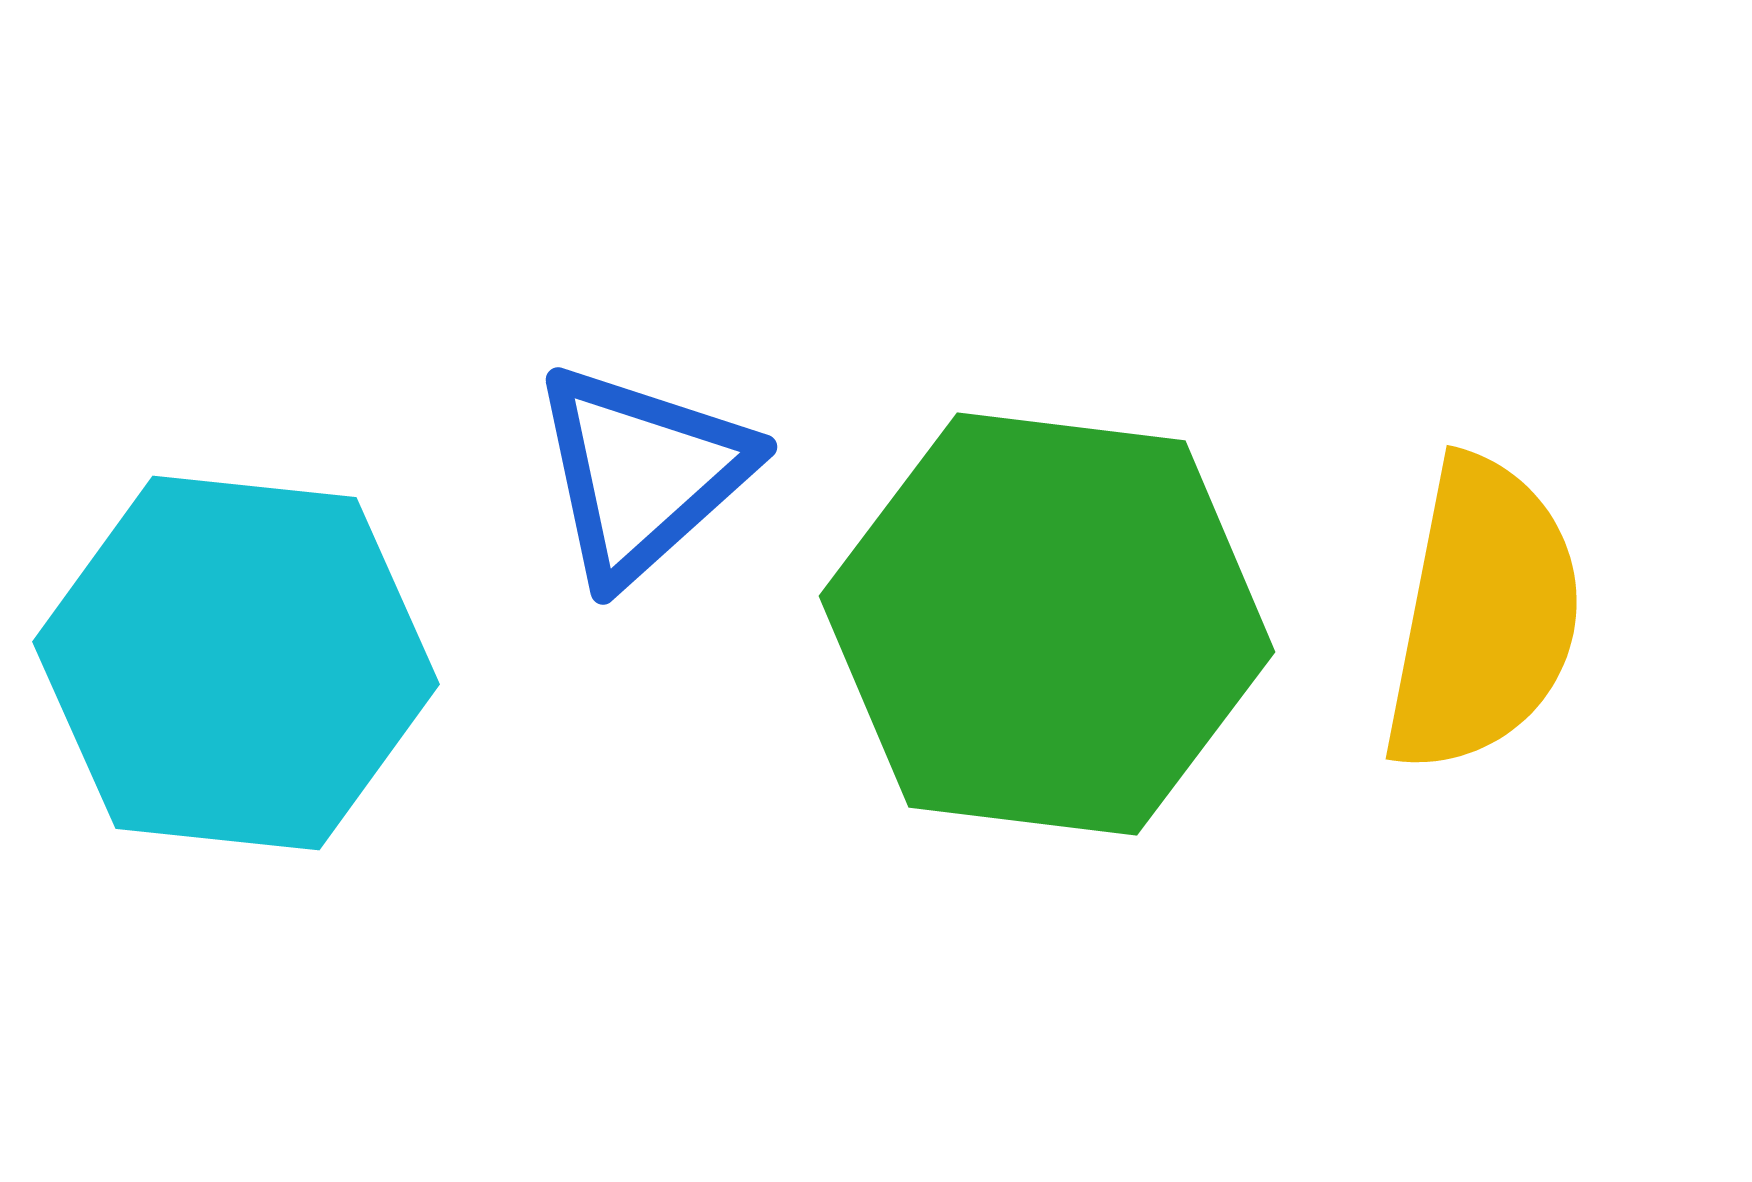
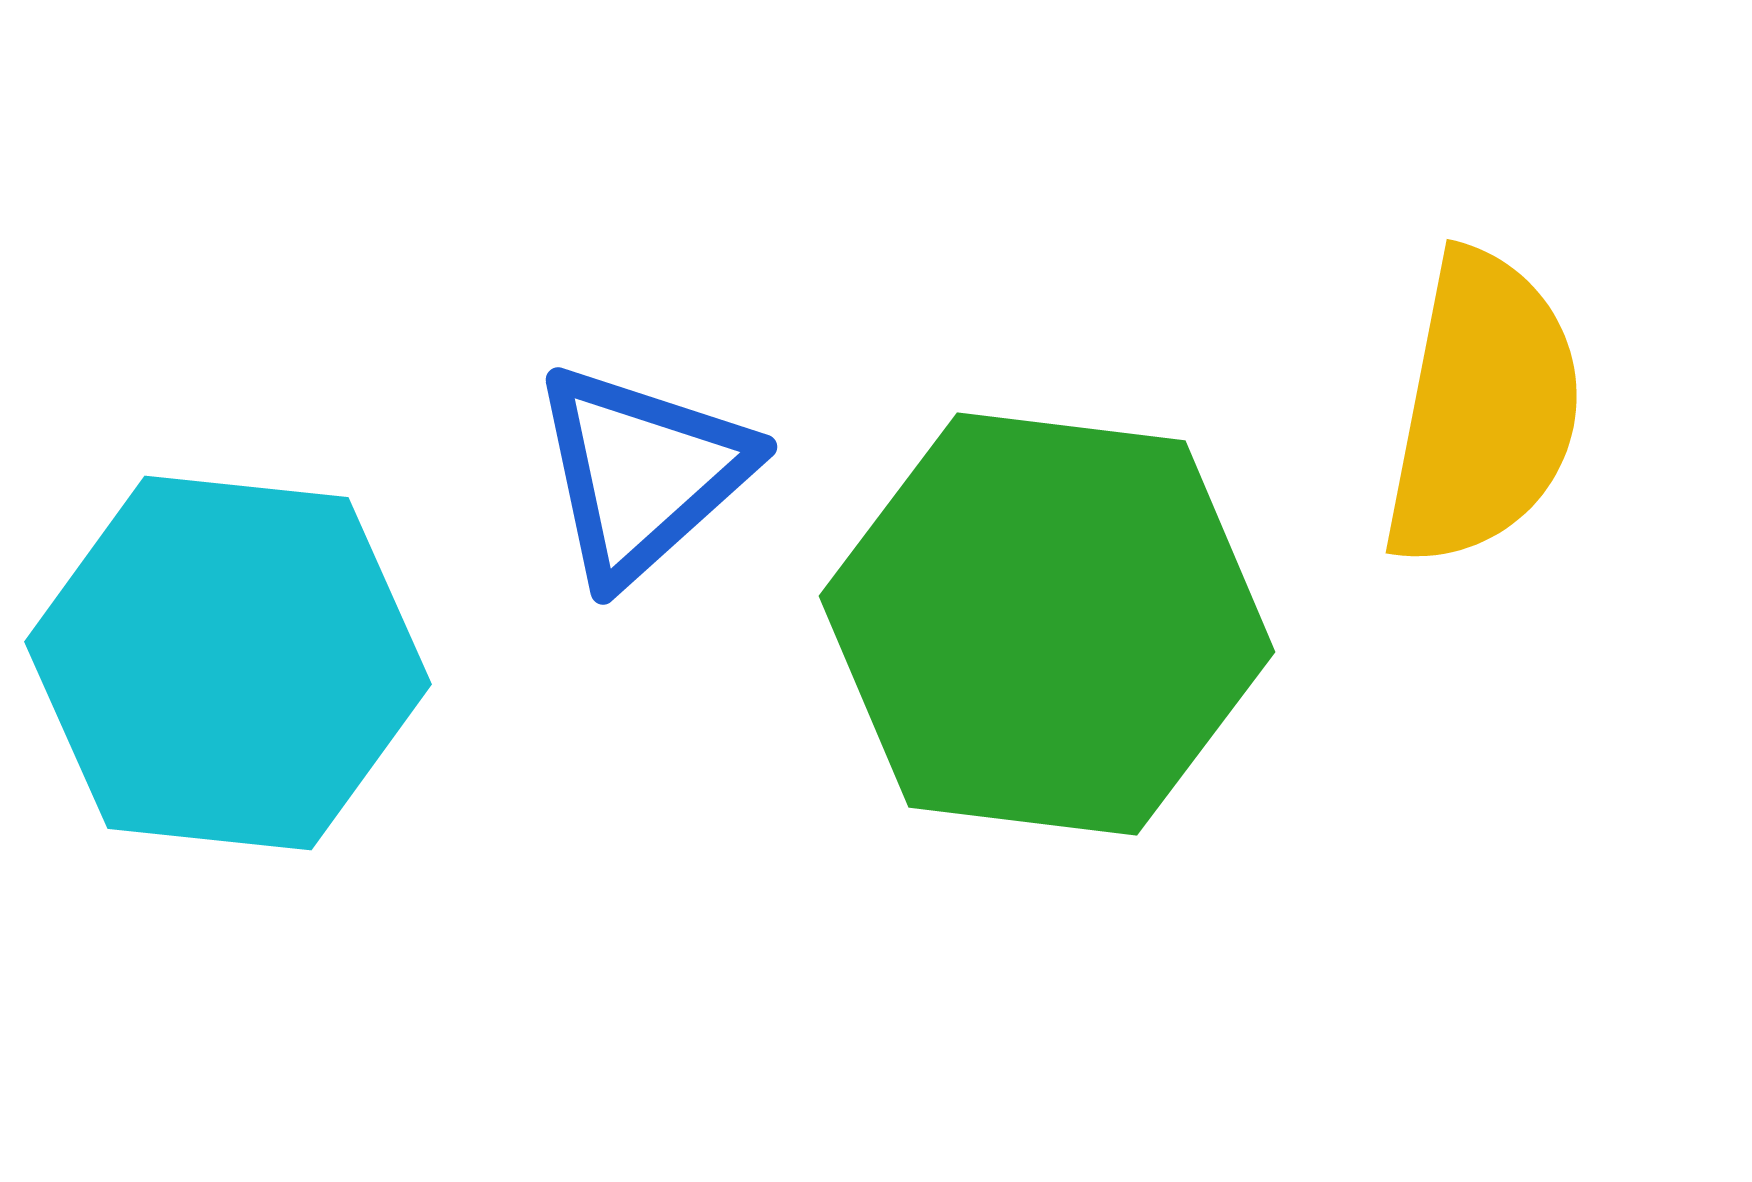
yellow semicircle: moved 206 px up
cyan hexagon: moved 8 px left
